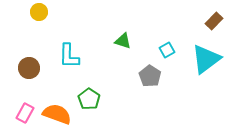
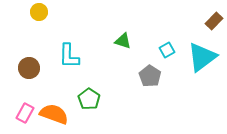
cyan triangle: moved 4 px left, 2 px up
orange semicircle: moved 3 px left
